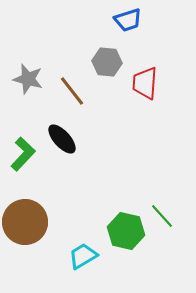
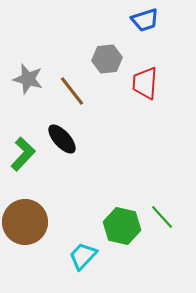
blue trapezoid: moved 17 px right
gray hexagon: moved 3 px up; rotated 12 degrees counterclockwise
green line: moved 1 px down
green hexagon: moved 4 px left, 5 px up
cyan trapezoid: rotated 16 degrees counterclockwise
